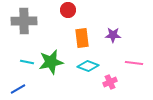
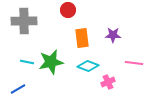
pink cross: moved 2 px left
